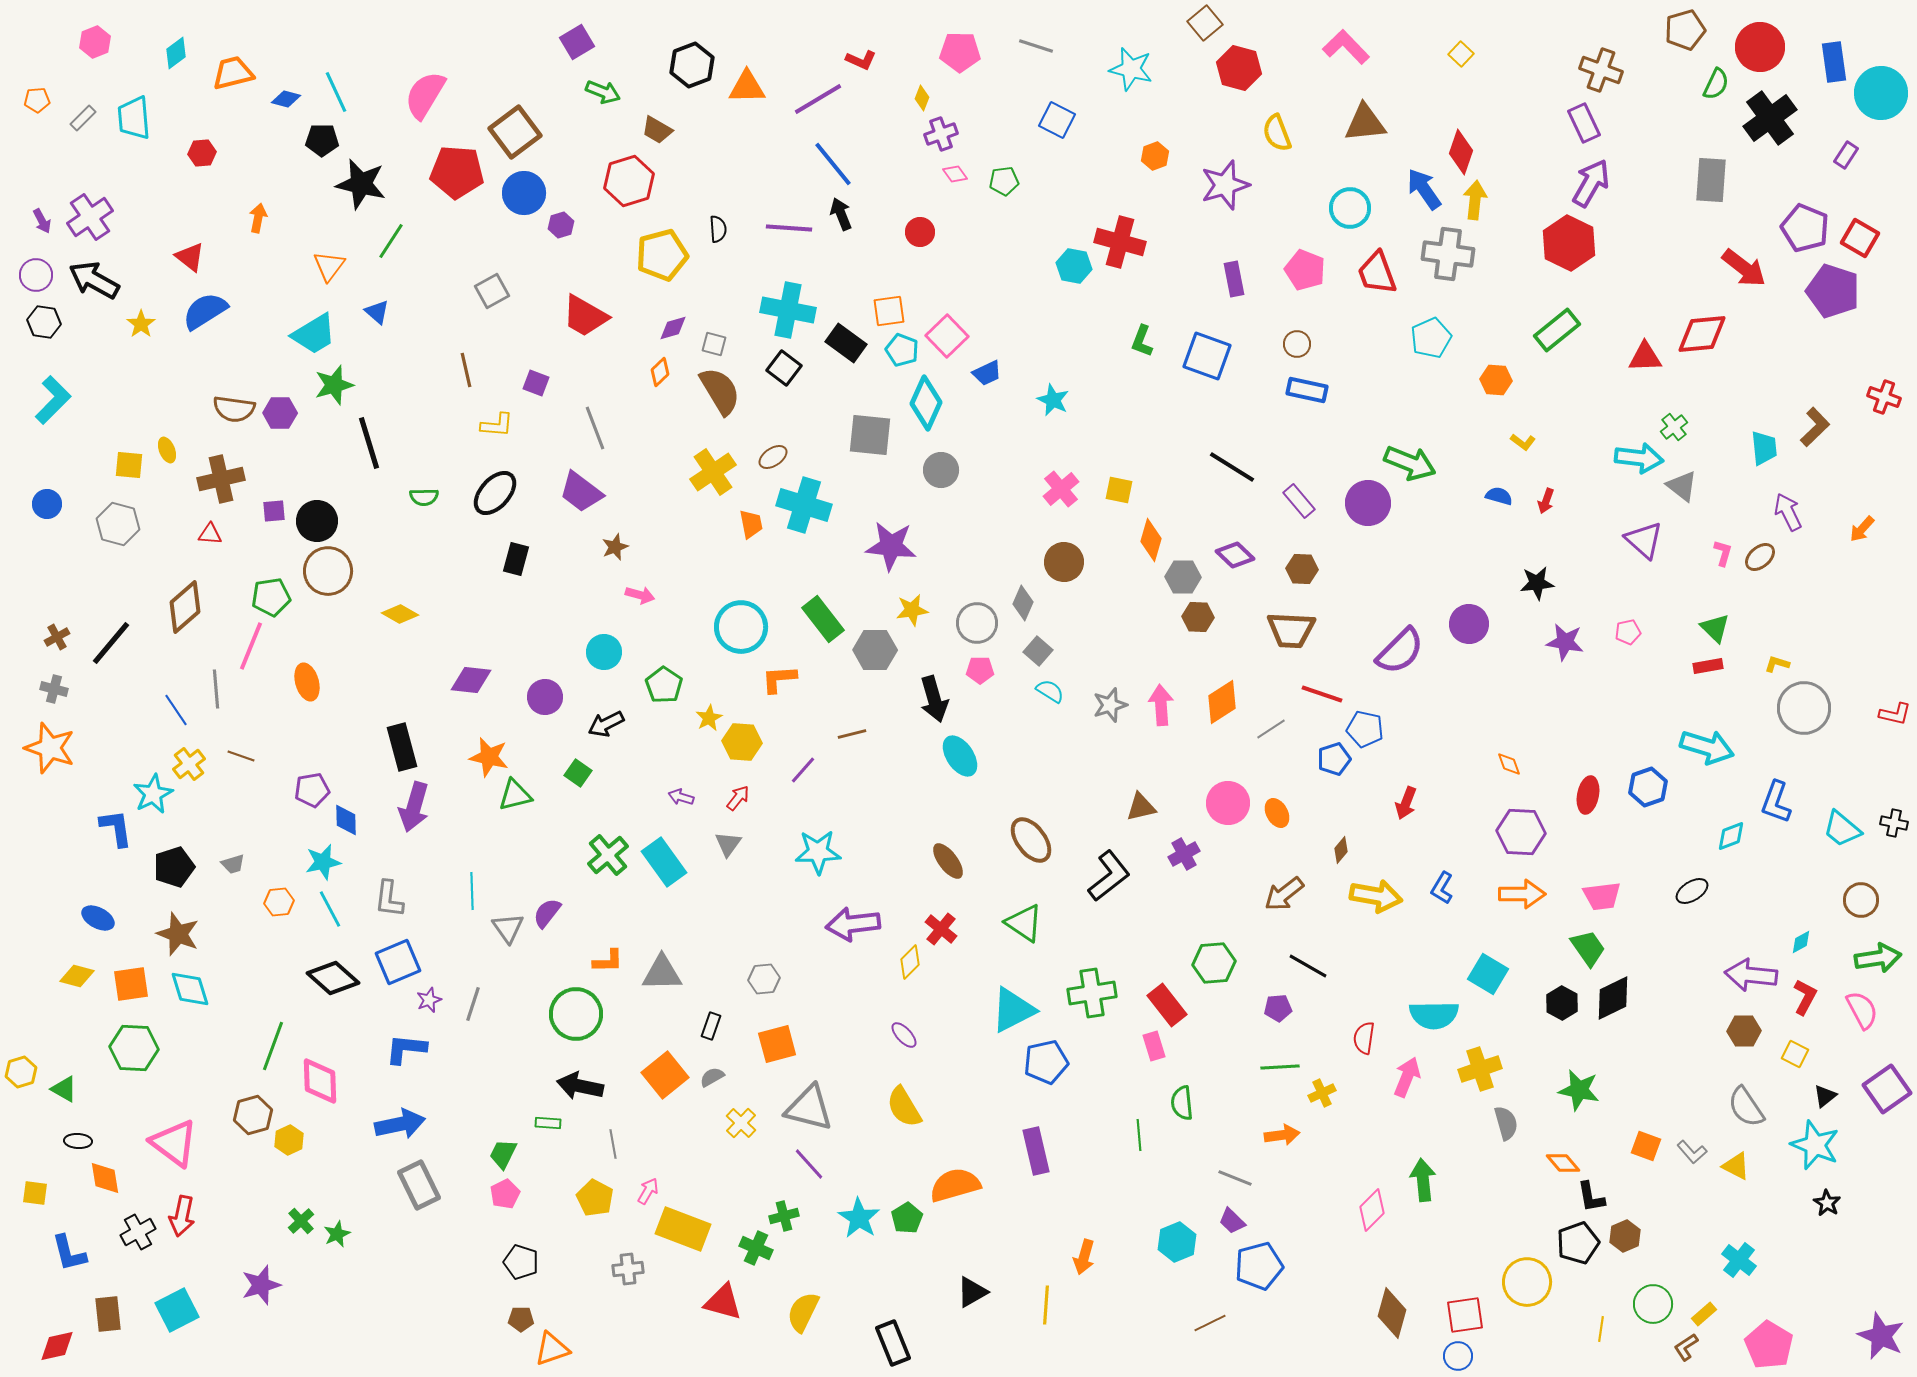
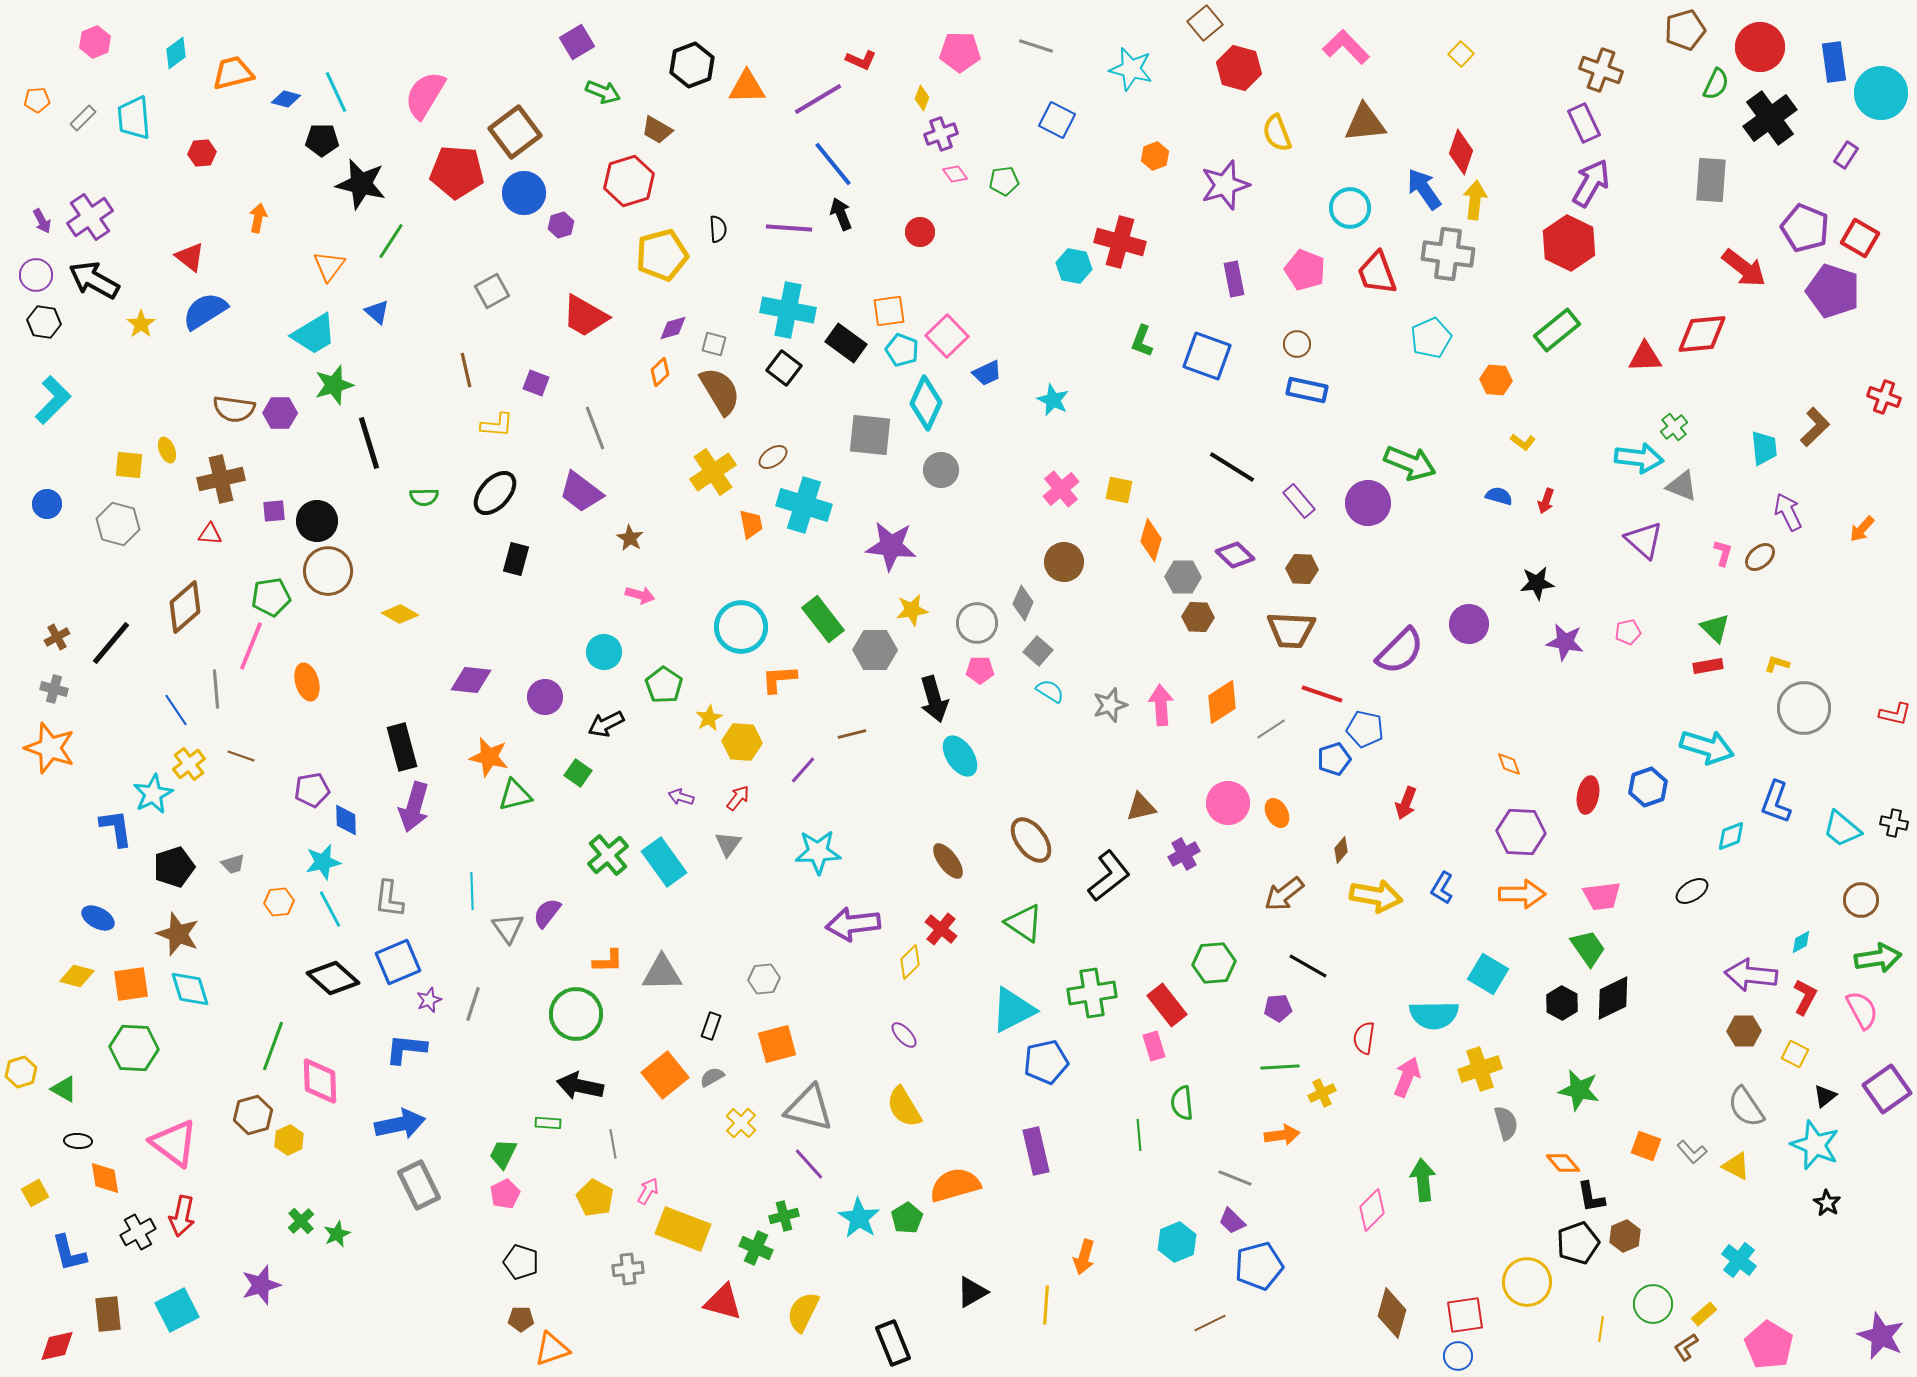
gray triangle at (1682, 486): rotated 16 degrees counterclockwise
brown star at (615, 547): moved 15 px right, 9 px up; rotated 20 degrees counterclockwise
yellow square at (35, 1193): rotated 36 degrees counterclockwise
